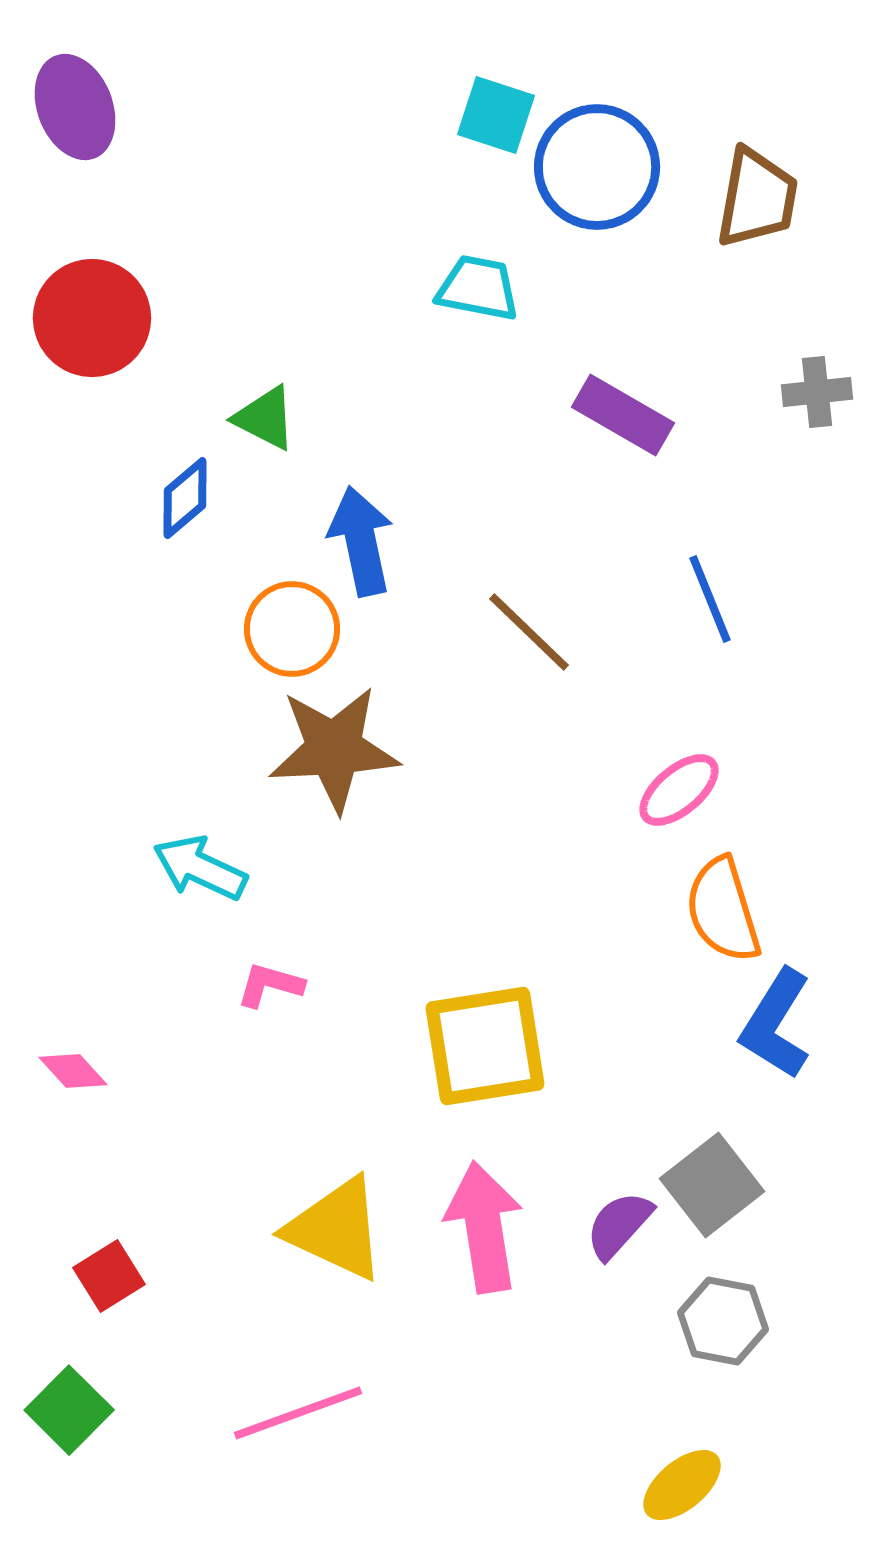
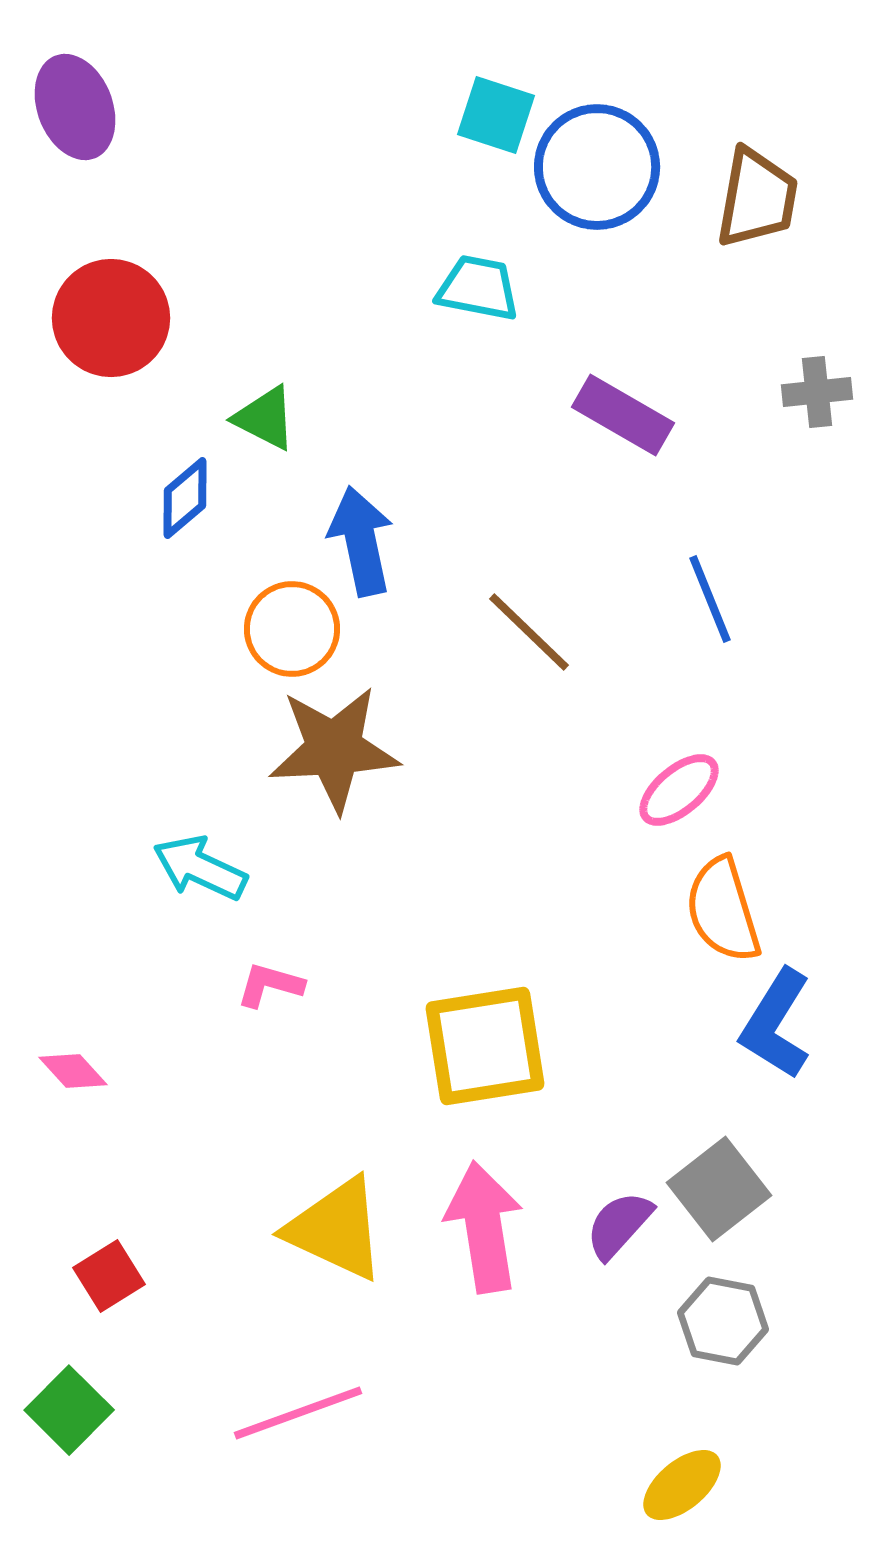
red circle: moved 19 px right
gray square: moved 7 px right, 4 px down
